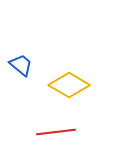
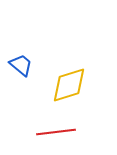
yellow diamond: rotated 48 degrees counterclockwise
